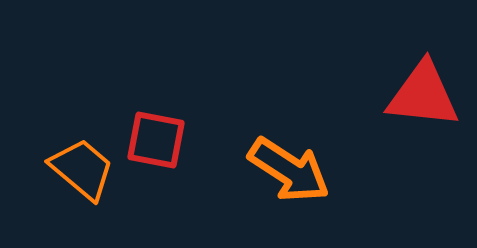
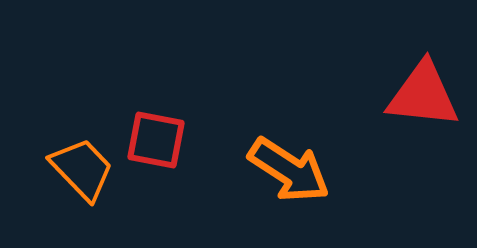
orange trapezoid: rotated 6 degrees clockwise
